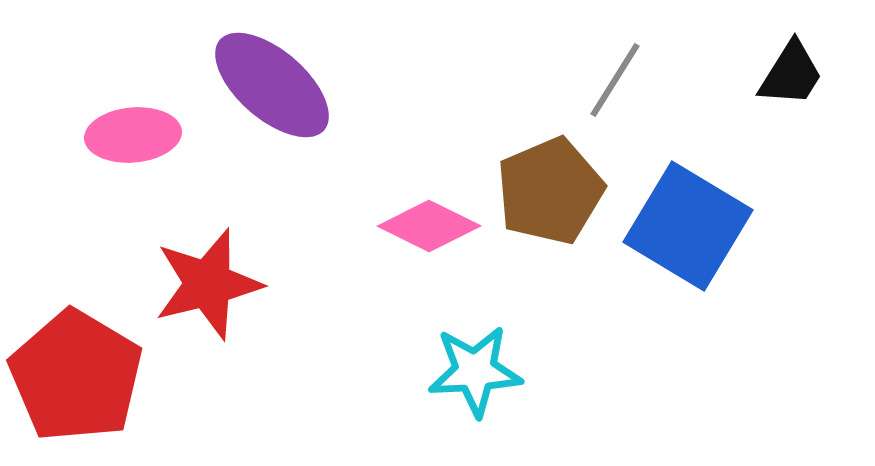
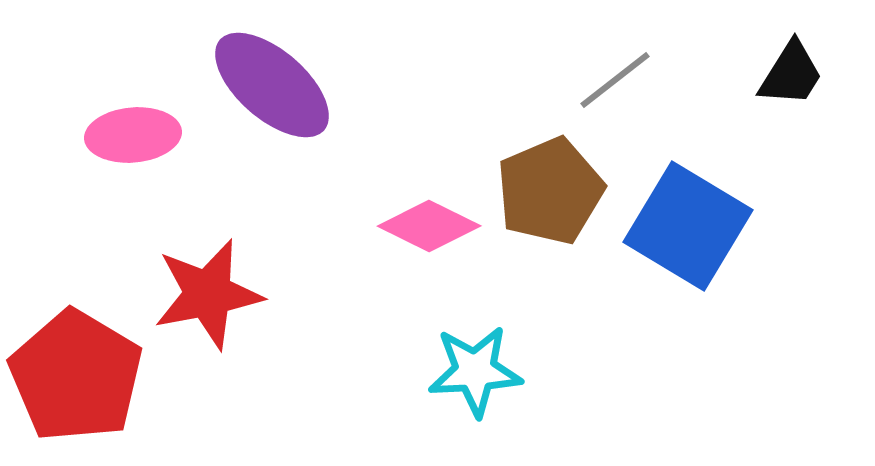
gray line: rotated 20 degrees clockwise
red star: moved 10 px down; rotated 3 degrees clockwise
